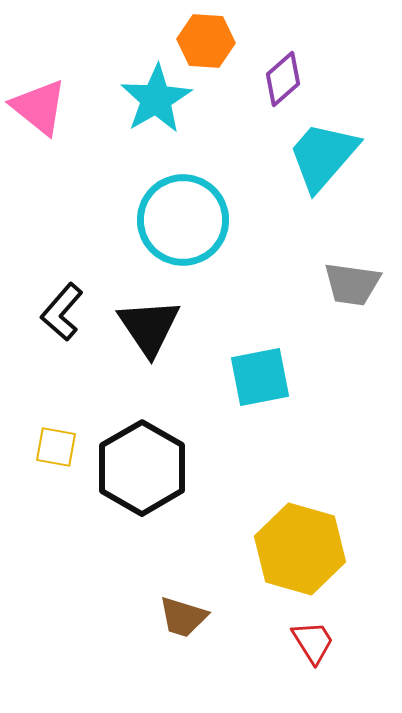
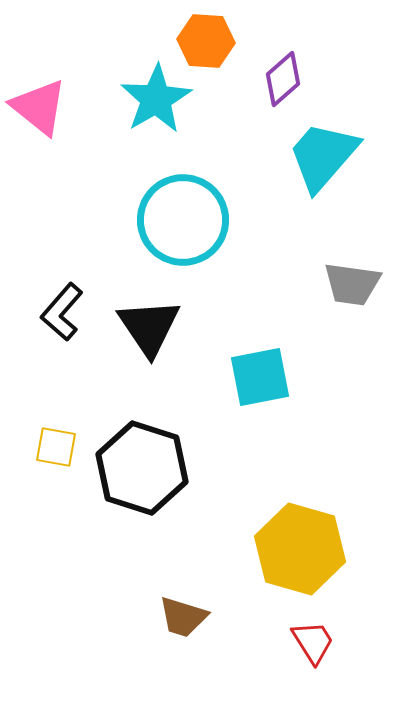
black hexagon: rotated 12 degrees counterclockwise
